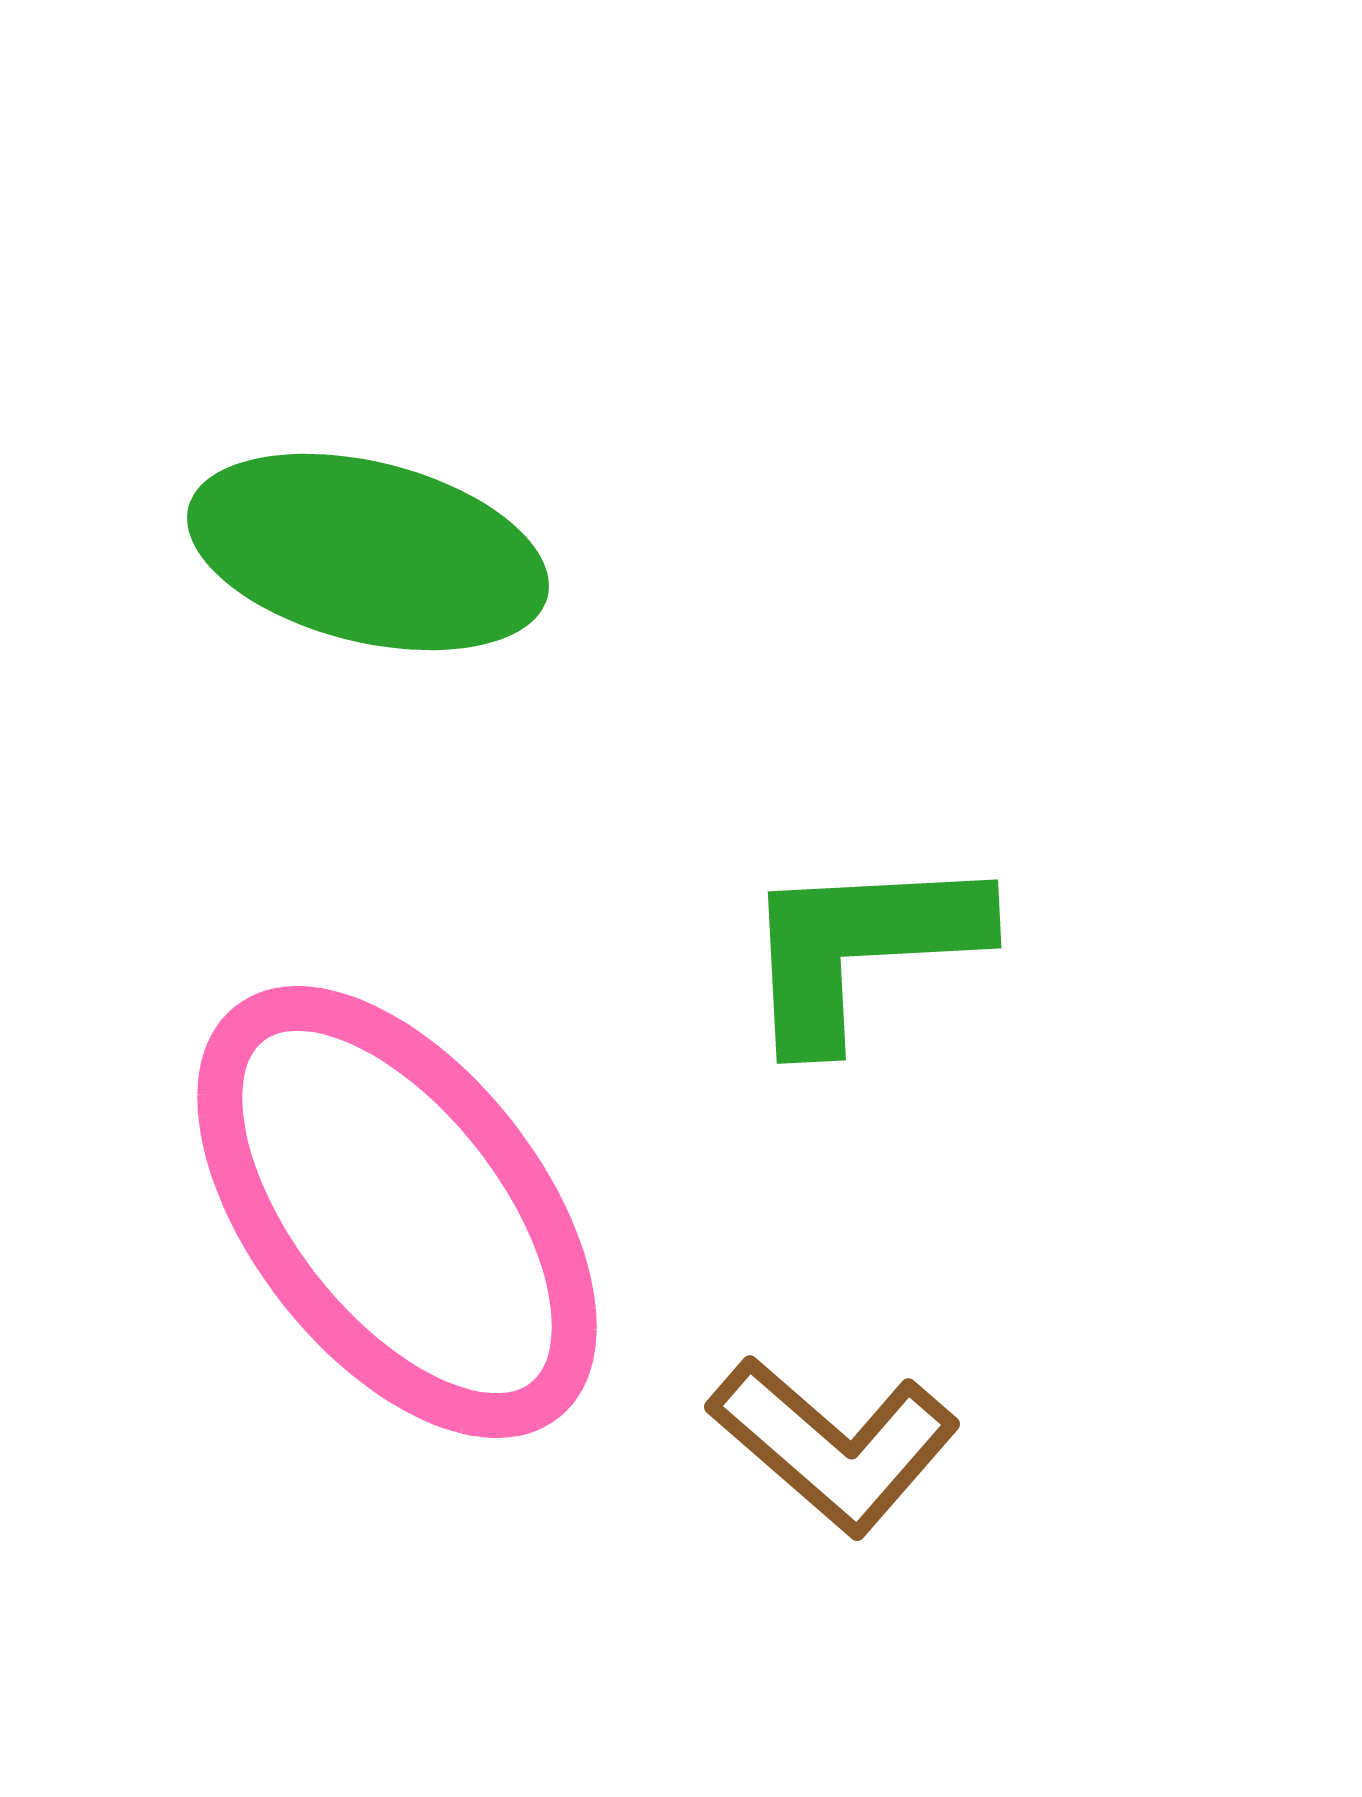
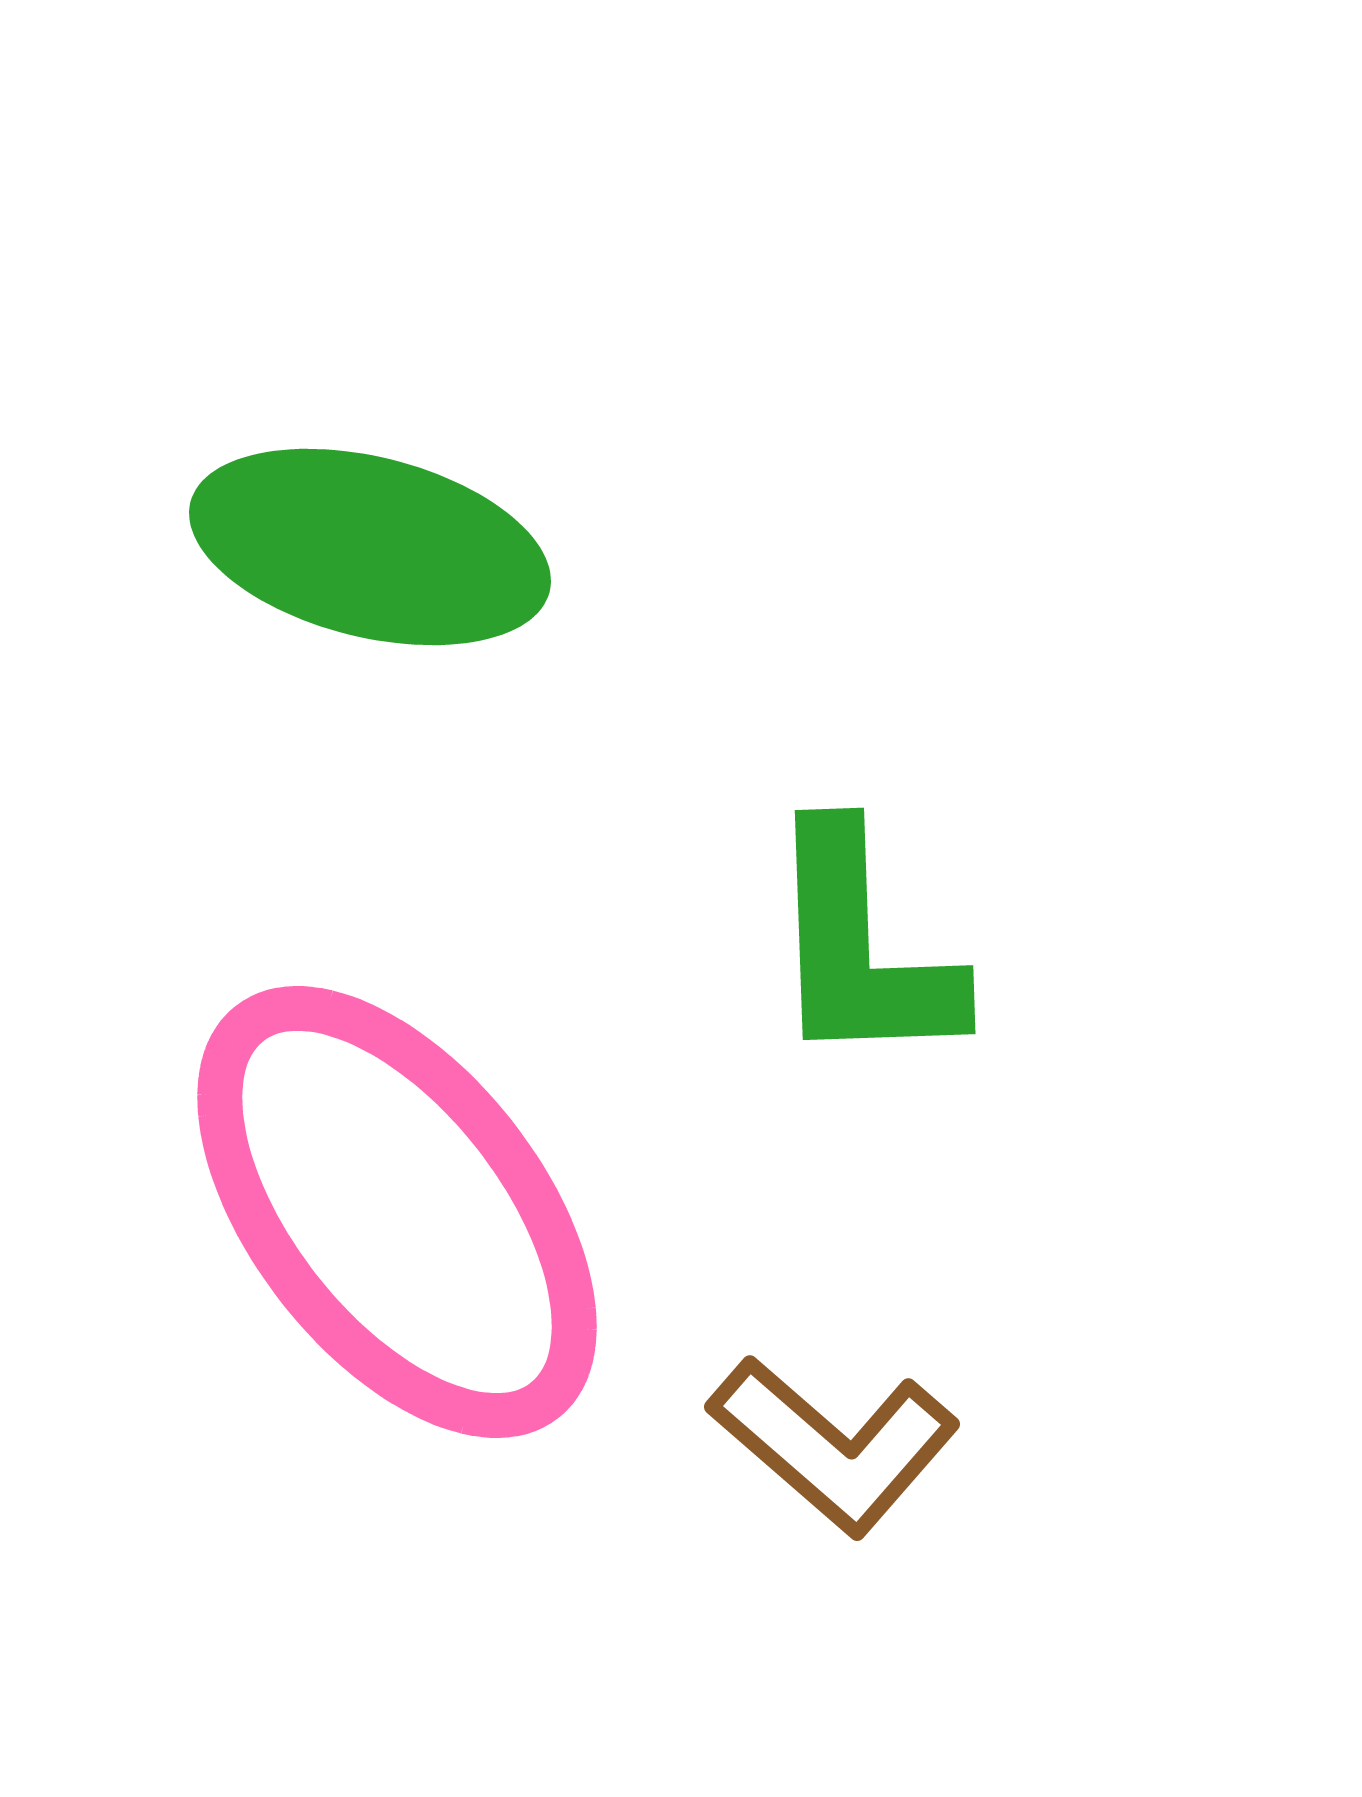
green ellipse: moved 2 px right, 5 px up
green L-shape: rotated 89 degrees counterclockwise
